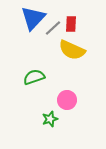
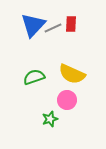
blue triangle: moved 7 px down
gray line: rotated 18 degrees clockwise
yellow semicircle: moved 24 px down
